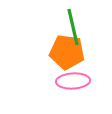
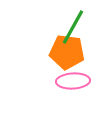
green line: rotated 42 degrees clockwise
